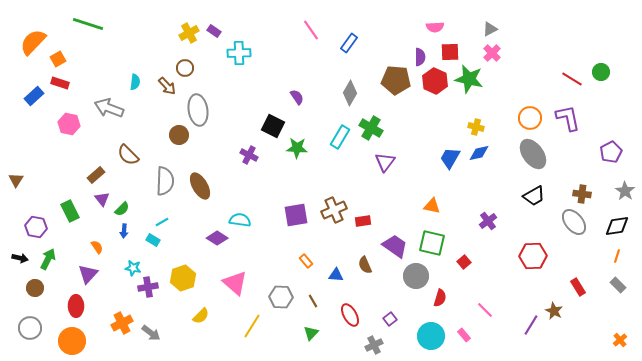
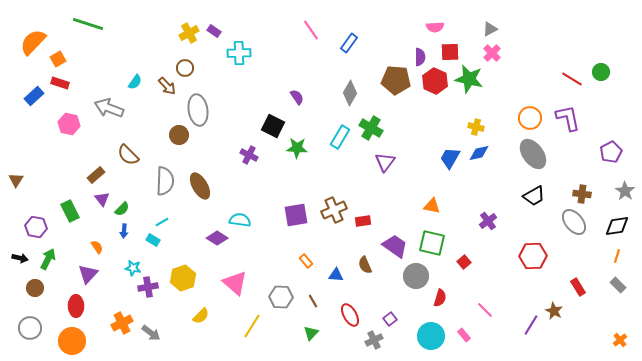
cyan semicircle at (135, 82): rotated 28 degrees clockwise
gray cross at (374, 345): moved 5 px up
